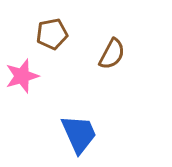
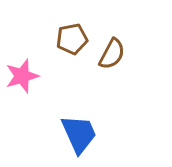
brown pentagon: moved 20 px right, 5 px down
